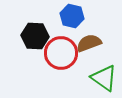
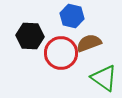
black hexagon: moved 5 px left
